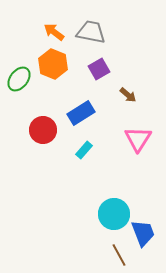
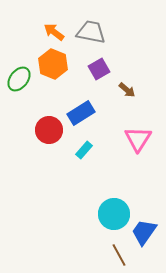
brown arrow: moved 1 px left, 5 px up
red circle: moved 6 px right
blue trapezoid: moved 1 px right, 1 px up; rotated 124 degrees counterclockwise
